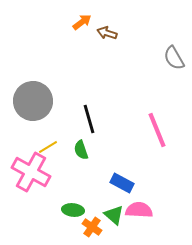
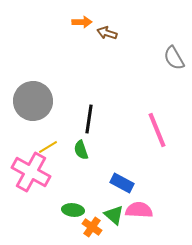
orange arrow: rotated 36 degrees clockwise
black line: rotated 24 degrees clockwise
